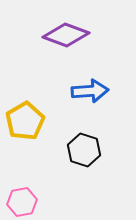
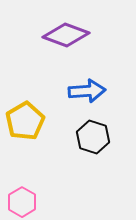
blue arrow: moved 3 px left
black hexagon: moved 9 px right, 13 px up
pink hexagon: rotated 20 degrees counterclockwise
